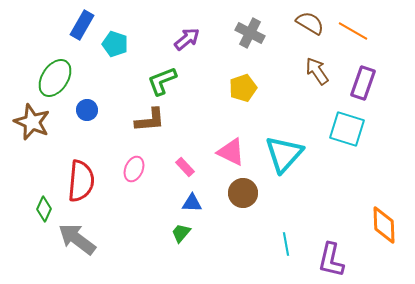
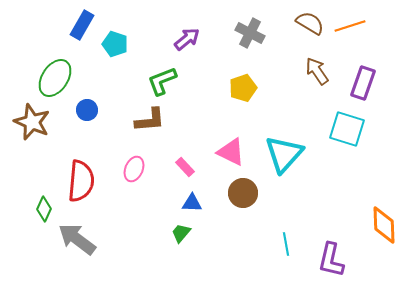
orange line: moved 3 px left, 5 px up; rotated 48 degrees counterclockwise
